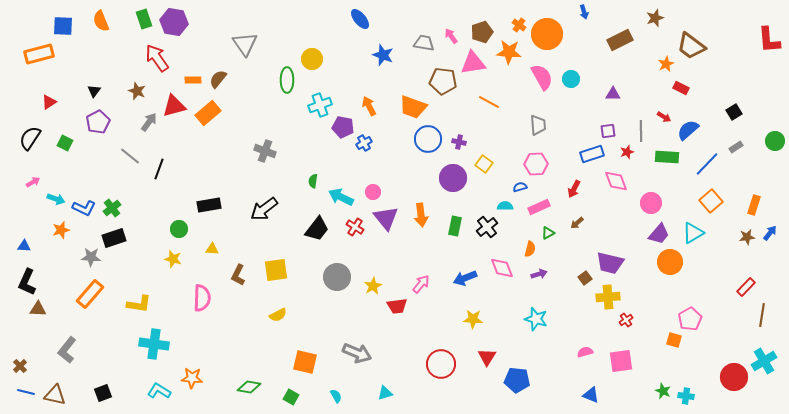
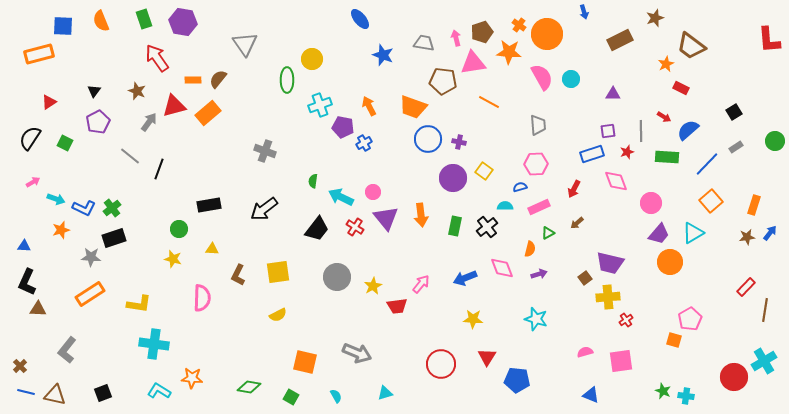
purple hexagon at (174, 22): moved 9 px right
pink arrow at (451, 36): moved 5 px right, 2 px down; rotated 21 degrees clockwise
yellow square at (484, 164): moved 7 px down
yellow square at (276, 270): moved 2 px right, 2 px down
orange rectangle at (90, 294): rotated 16 degrees clockwise
brown line at (762, 315): moved 3 px right, 5 px up
